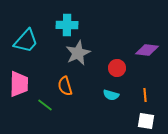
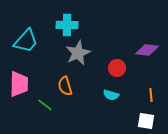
orange line: moved 6 px right
